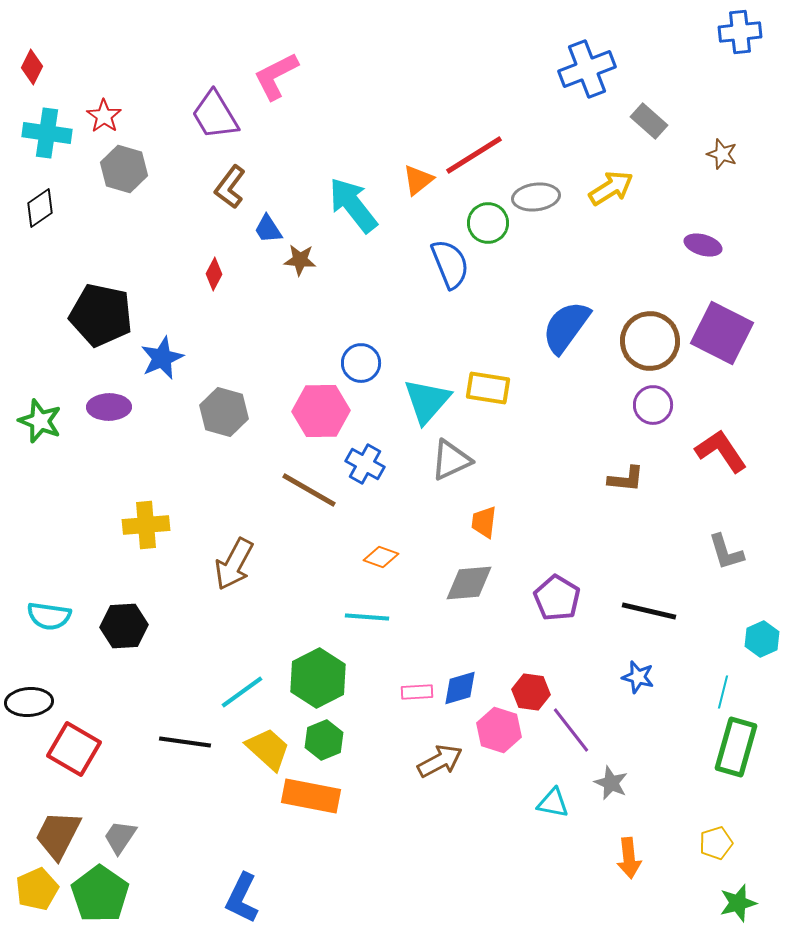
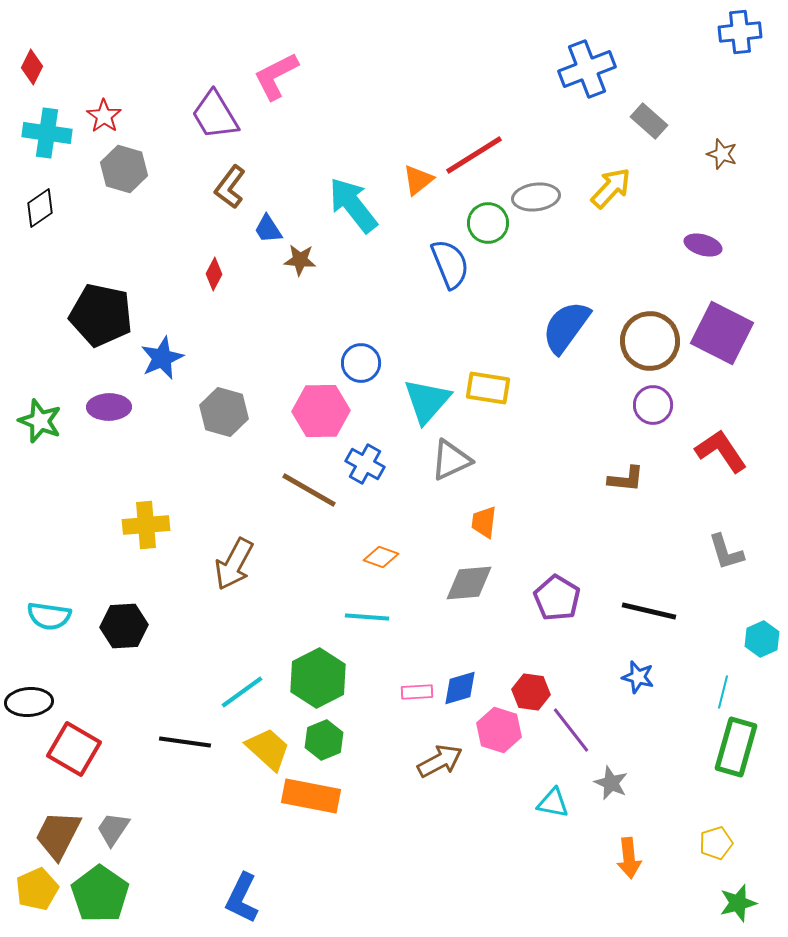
yellow arrow at (611, 188): rotated 15 degrees counterclockwise
gray trapezoid at (120, 837): moved 7 px left, 8 px up
